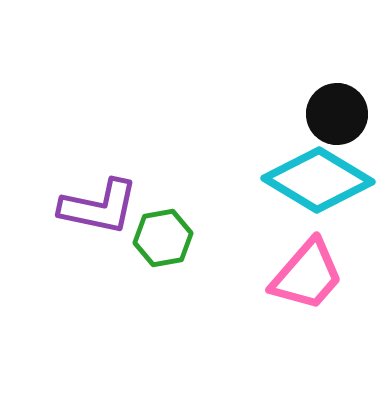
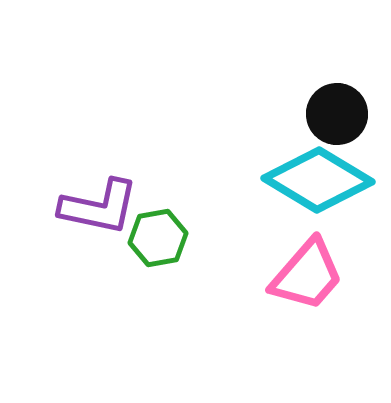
green hexagon: moved 5 px left
